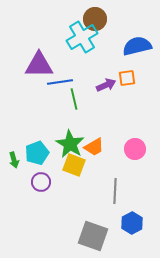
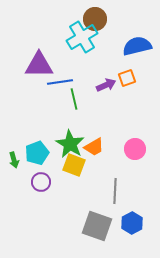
orange square: rotated 12 degrees counterclockwise
gray square: moved 4 px right, 10 px up
